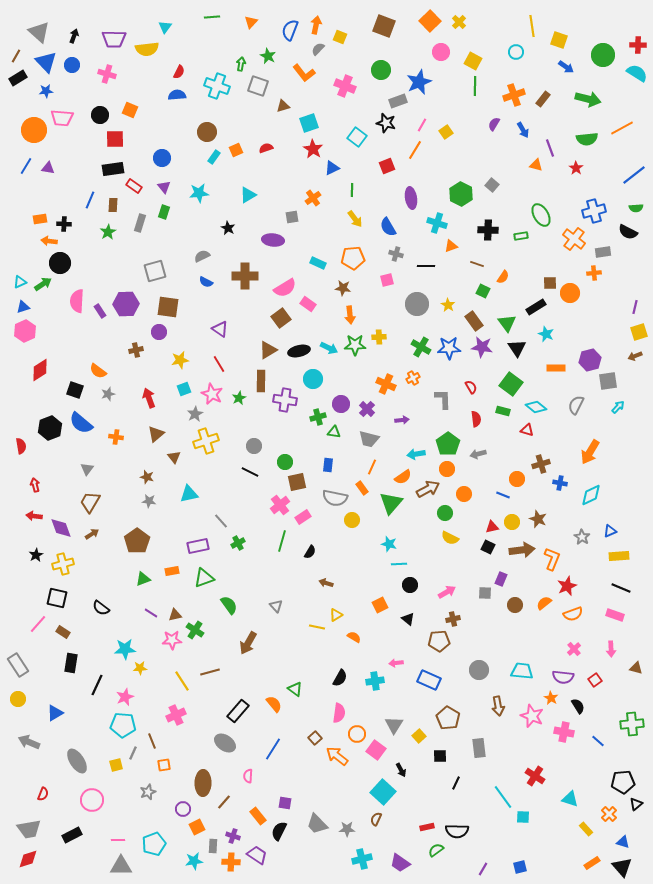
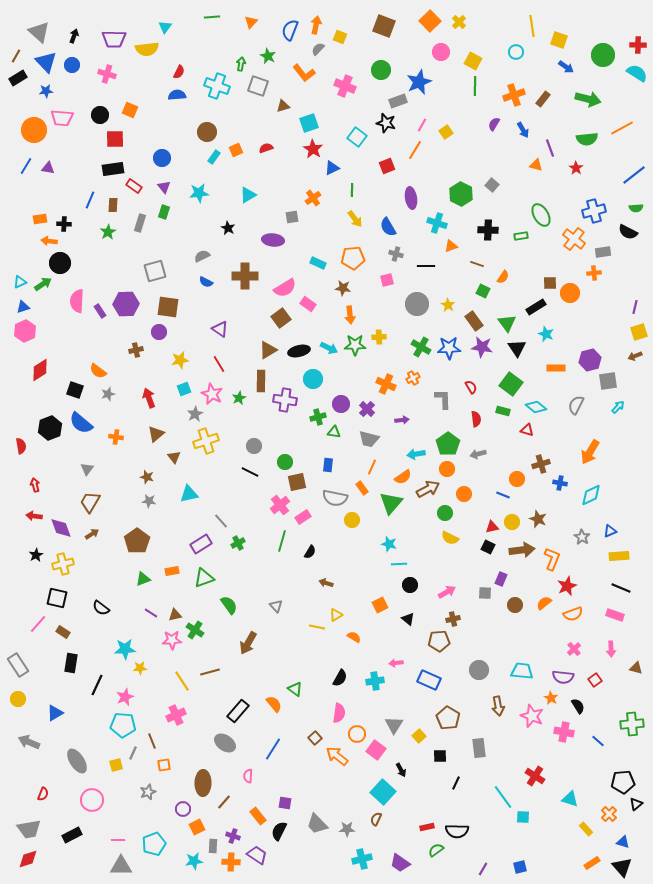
purple rectangle at (198, 546): moved 3 px right, 2 px up; rotated 20 degrees counterclockwise
